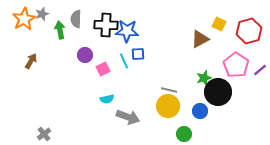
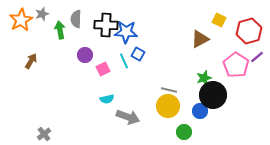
orange star: moved 3 px left, 1 px down
yellow square: moved 4 px up
blue star: moved 1 px left, 1 px down
blue square: rotated 32 degrees clockwise
purple line: moved 3 px left, 13 px up
black circle: moved 5 px left, 3 px down
green circle: moved 2 px up
